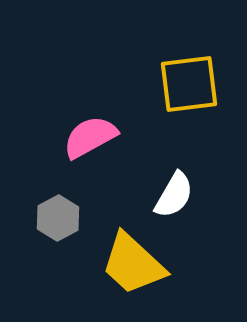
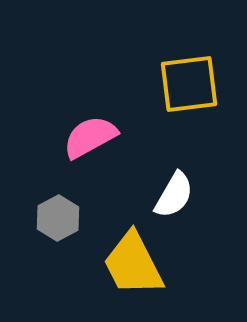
yellow trapezoid: rotated 20 degrees clockwise
